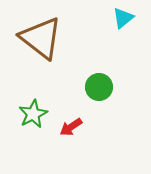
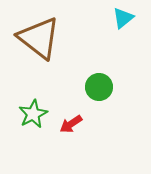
brown triangle: moved 2 px left
red arrow: moved 3 px up
